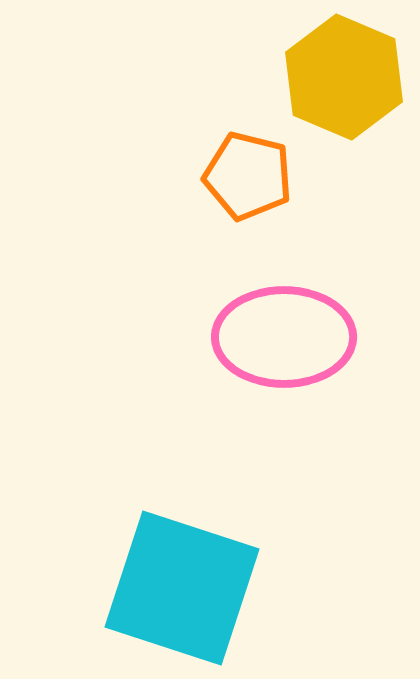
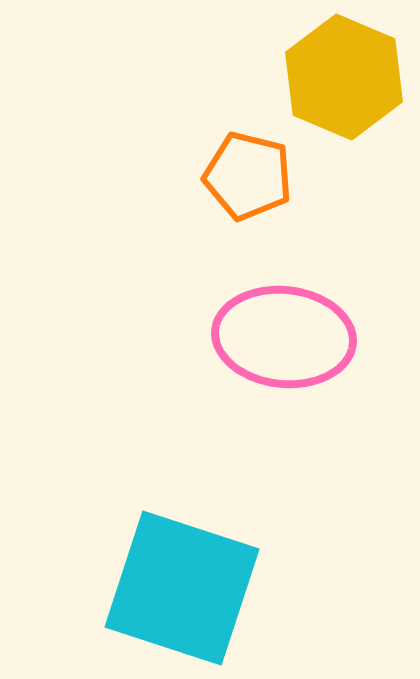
pink ellipse: rotated 6 degrees clockwise
